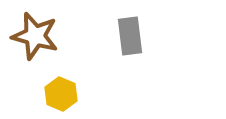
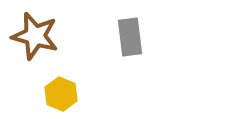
gray rectangle: moved 1 px down
